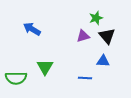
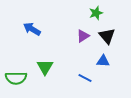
green star: moved 5 px up
purple triangle: rotated 16 degrees counterclockwise
blue line: rotated 24 degrees clockwise
